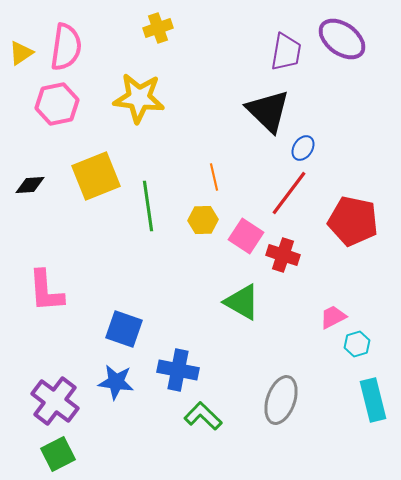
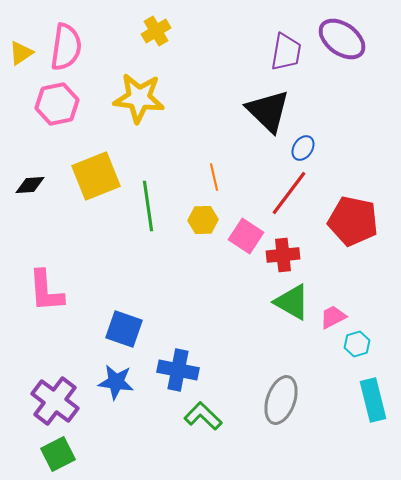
yellow cross: moved 2 px left, 3 px down; rotated 12 degrees counterclockwise
red cross: rotated 24 degrees counterclockwise
green triangle: moved 50 px right
